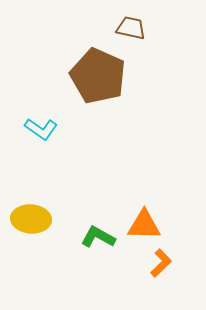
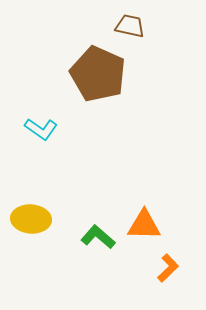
brown trapezoid: moved 1 px left, 2 px up
brown pentagon: moved 2 px up
green L-shape: rotated 12 degrees clockwise
orange L-shape: moved 7 px right, 5 px down
